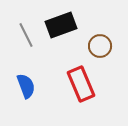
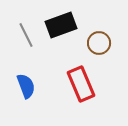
brown circle: moved 1 px left, 3 px up
